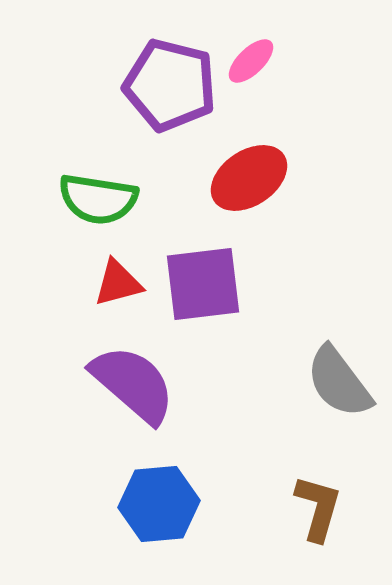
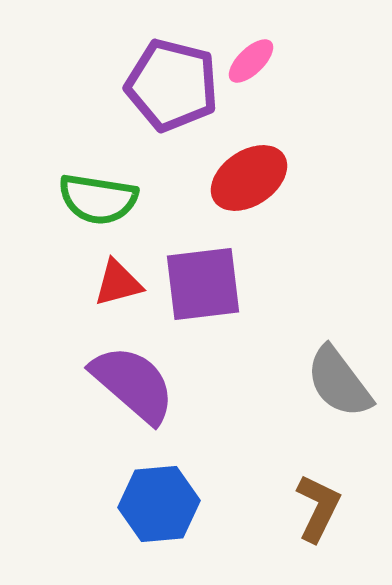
purple pentagon: moved 2 px right
brown L-shape: rotated 10 degrees clockwise
